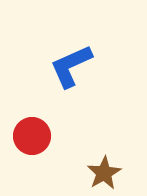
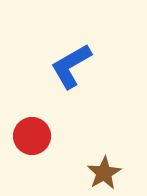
blue L-shape: rotated 6 degrees counterclockwise
